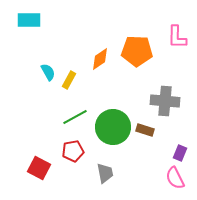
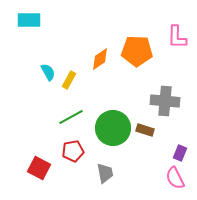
green line: moved 4 px left
green circle: moved 1 px down
